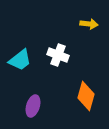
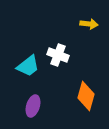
cyan trapezoid: moved 8 px right, 6 px down
